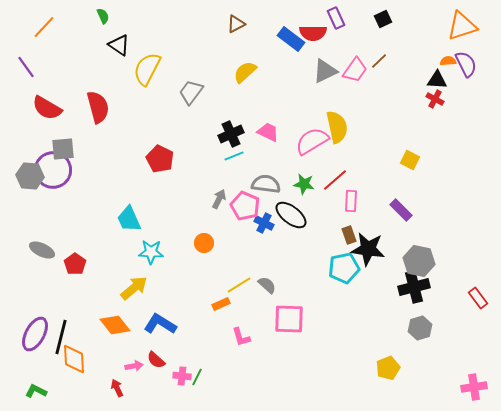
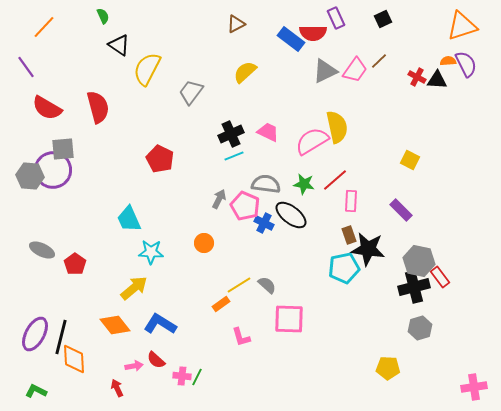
red cross at (435, 99): moved 18 px left, 22 px up
red rectangle at (478, 298): moved 38 px left, 21 px up
orange rectangle at (221, 304): rotated 12 degrees counterclockwise
yellow pentagon at (388, 368): rotated 25 degrees clockwise
